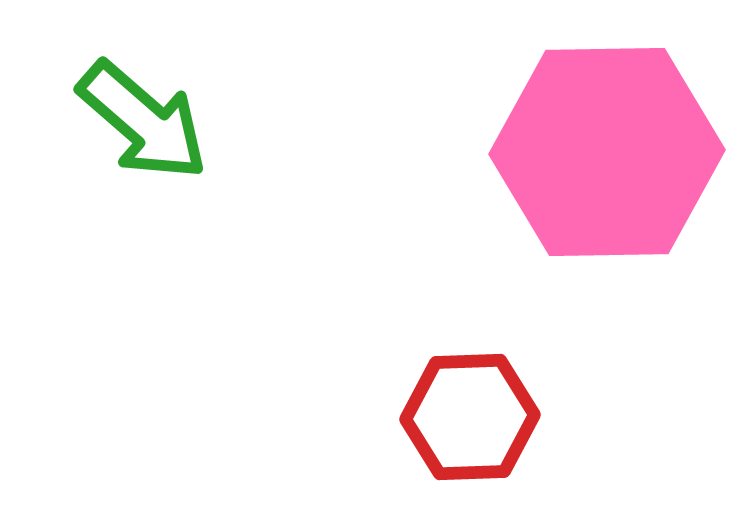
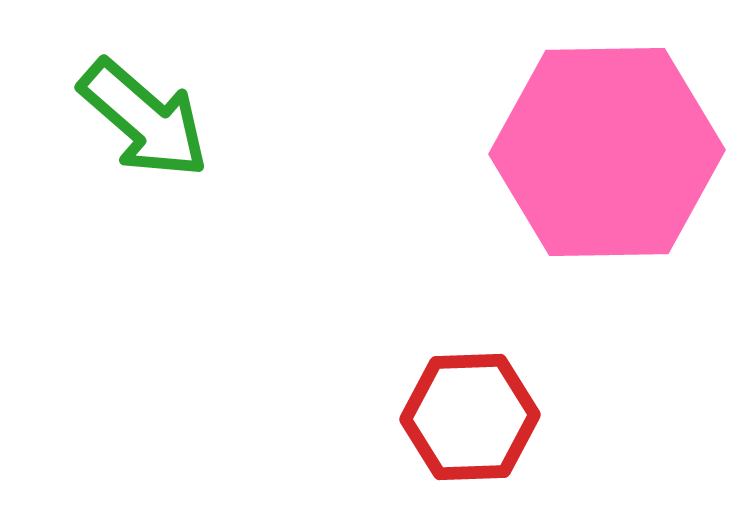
green arrow: moved 1 px right, 2 px up
